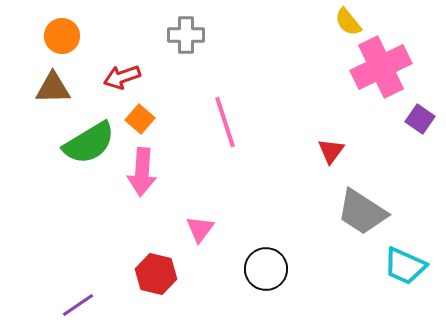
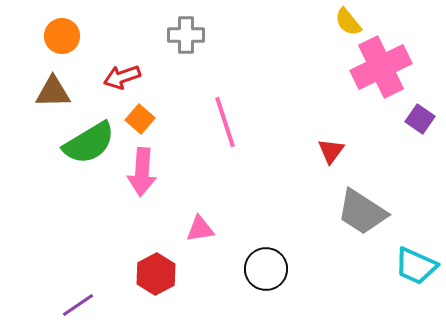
brown triangle: moved 4 px down
pink triangle: rotated 44 degrees clockwise
cyan trapezoid: moved 11 px right
red hexagon: rotated 18 degrees clockwise
